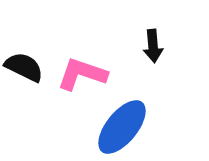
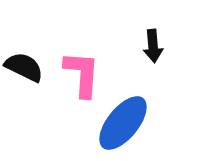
pink L-shape: rotated 75 degrees clockwise
blue ellipse: moved 1 px right, 4 px up
